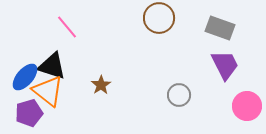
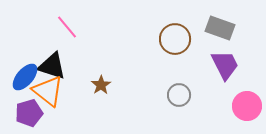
brown circle: moved 16 px right, 21 px down
